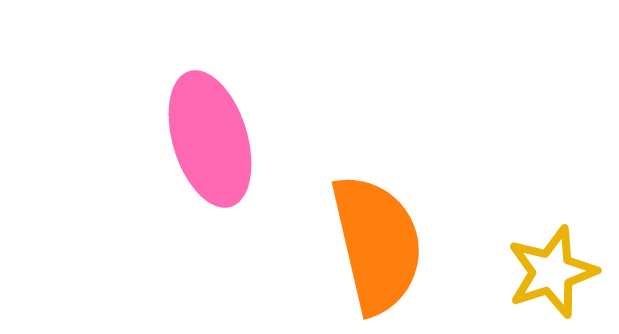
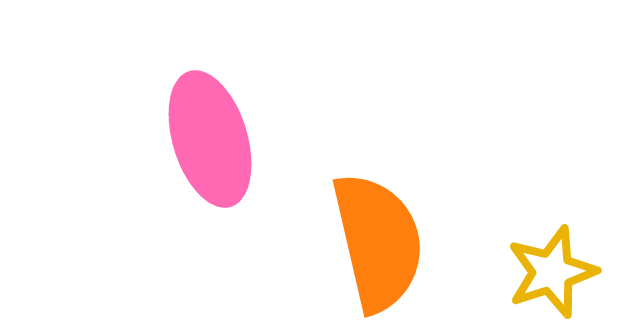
orange semicircle: moved 1 px right, 2 px up
